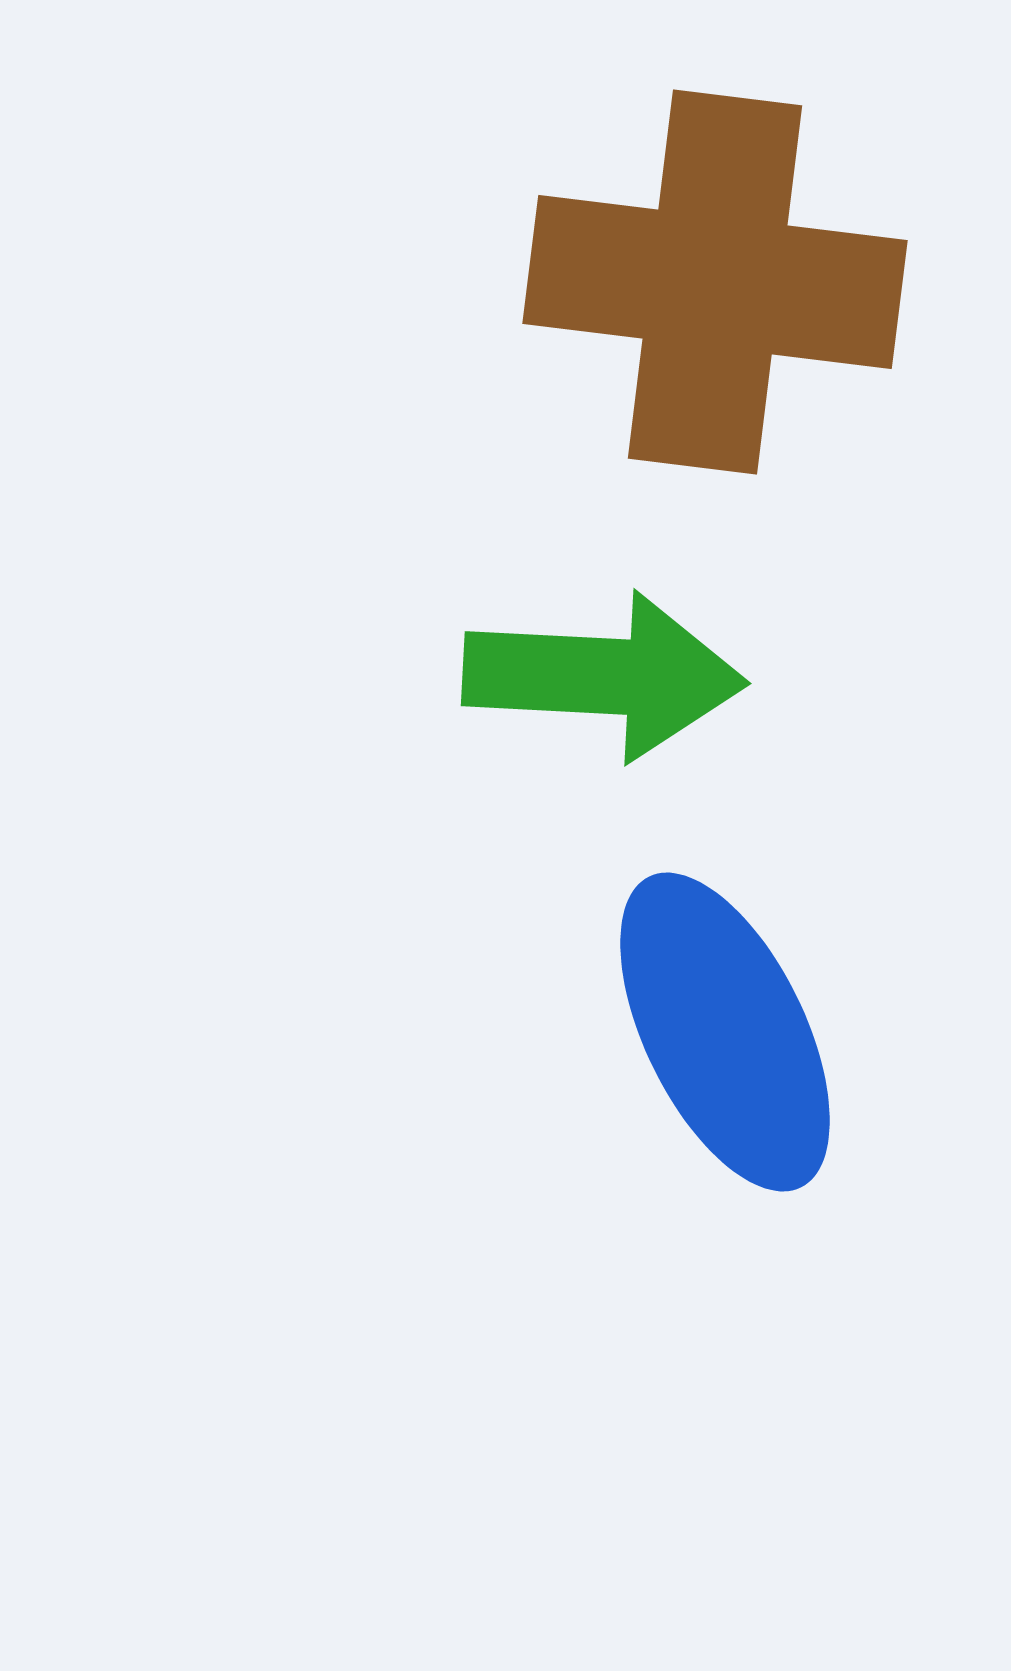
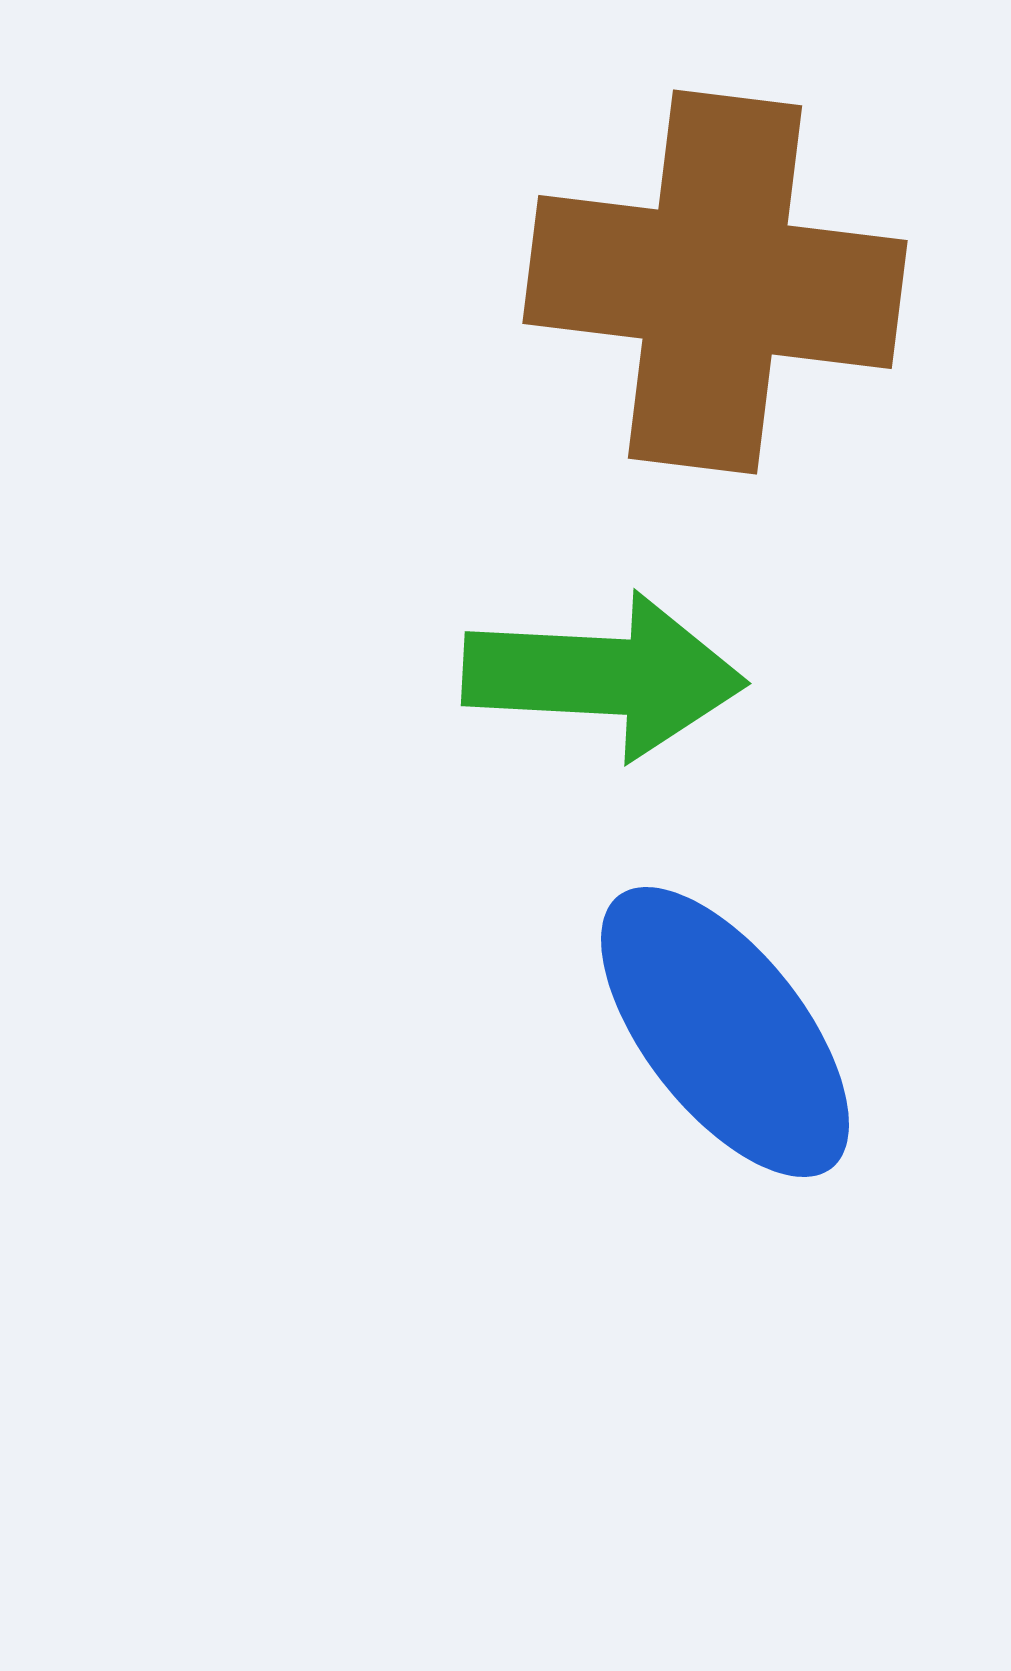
blue ellipse: rotated 12 degrees counterclockwise
